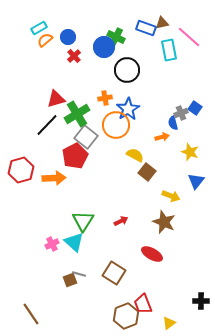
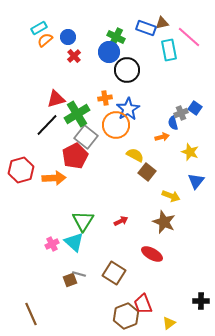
blue circle at (104, 47): moved 5 px right, 5 px down
brown line at (31, 314): rotated 10 degrees clockwise
